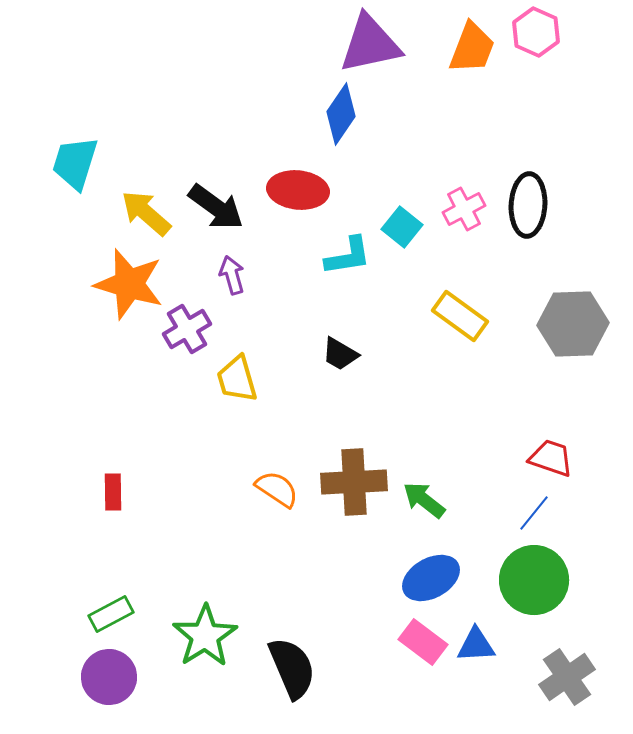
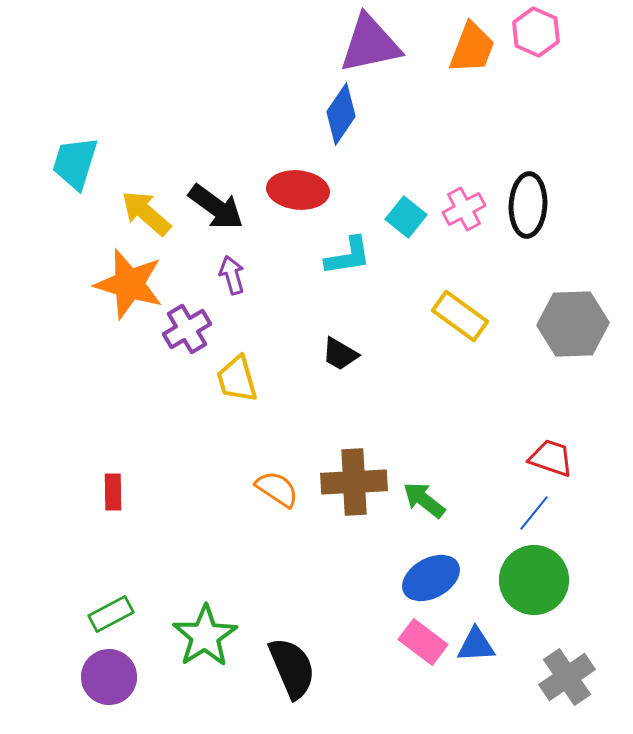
cyan square: moved 4 px right, 10 px up
